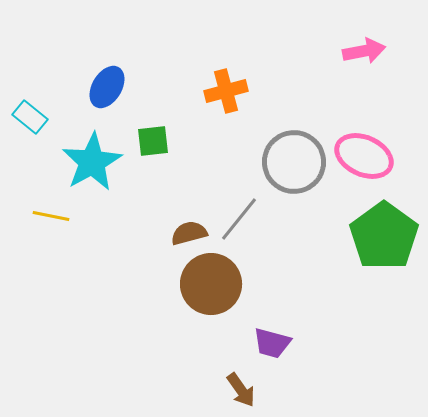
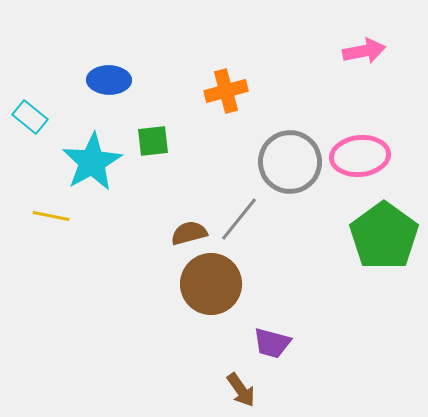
blue ellipse: moved 2 px right, 7 px up; rotated 60 degrees clockwise
pink ellipse: moved 4 px left; rotated 30 degrees counterclockwise
gray circle: moved 4 px left
